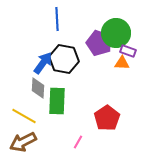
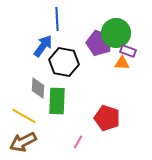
black hexagon: moved 3 px down
blue arrow: moved 17 px up
red pentagon: rotated 20 degrees counterclockwise
